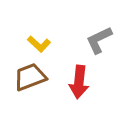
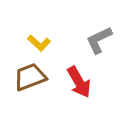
yellow L-shape: moved 1 px up
red arrow: rotated 36 degrees counterclockwise
